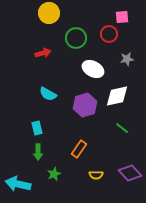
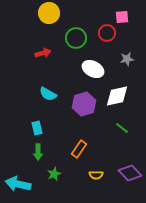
red circle: moved 2 px left, 1 px up
purple hexagon: moved 1 px left, 1 px up
